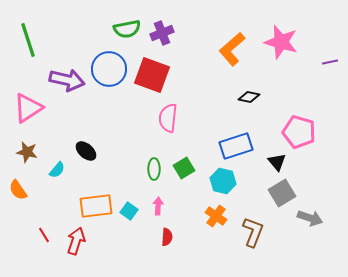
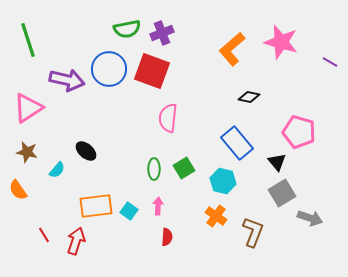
purple line: rotated 42 degrees clockwise
red square: moved 4 px up
blue rectangle: moved 1 px right, 3 px up; rotated 68 degrees clockwise
